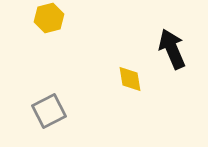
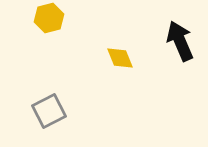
black arrow: moved 8 px right, 8 px up
yellow diamond: moved 10 px left, 21 px up; rotated 12 degrees counterclockwise
